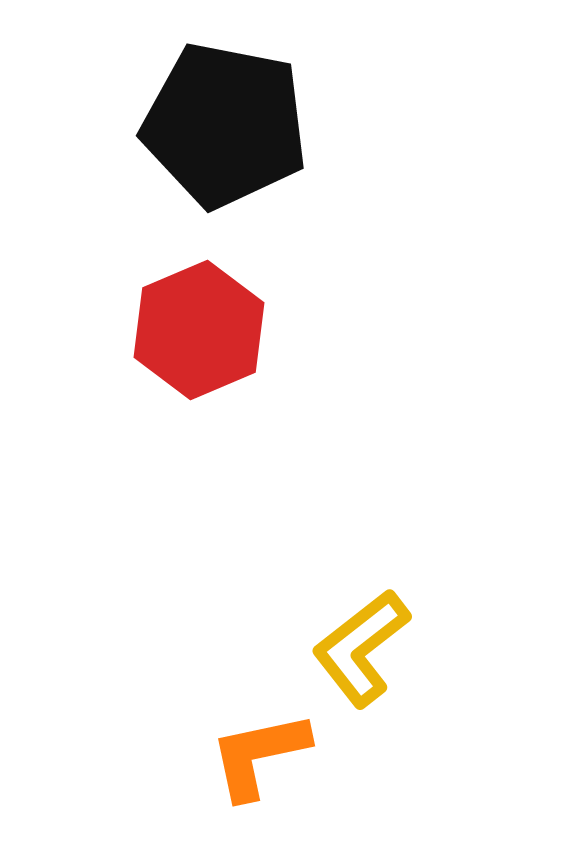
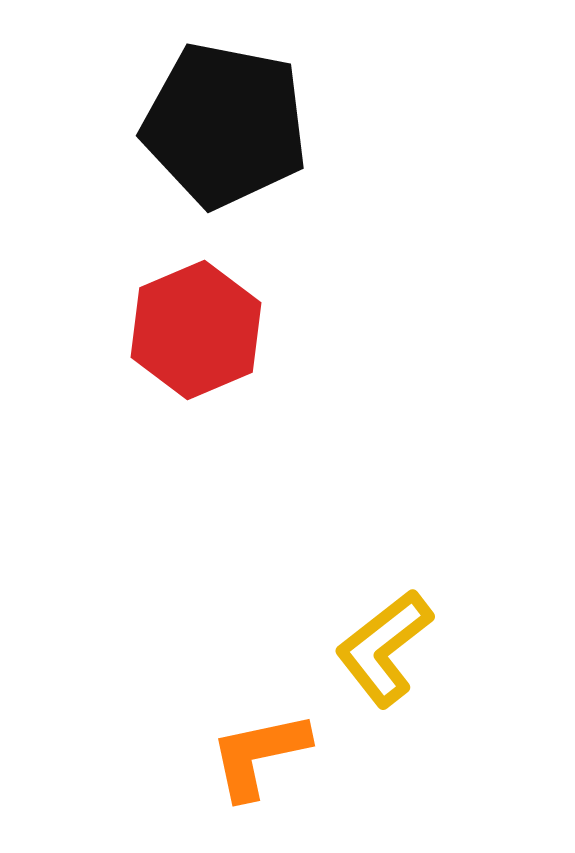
red hexagon: moved 3 px left
yellow L-shape: moved 23 px right
